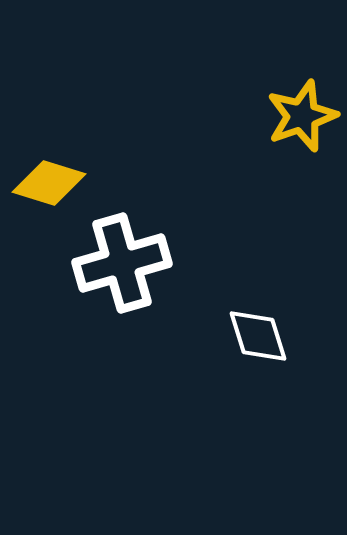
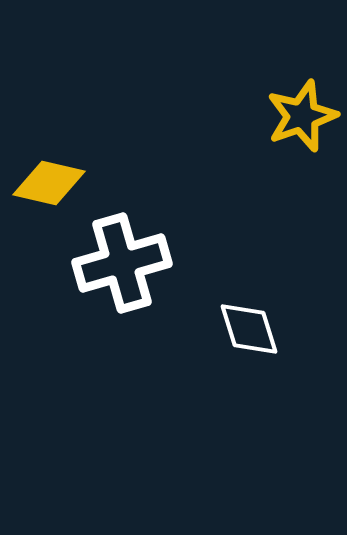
yellow diamond: rotated 4 degrees counterclockwise
white diamond: moved 9 px left, 7 px up
